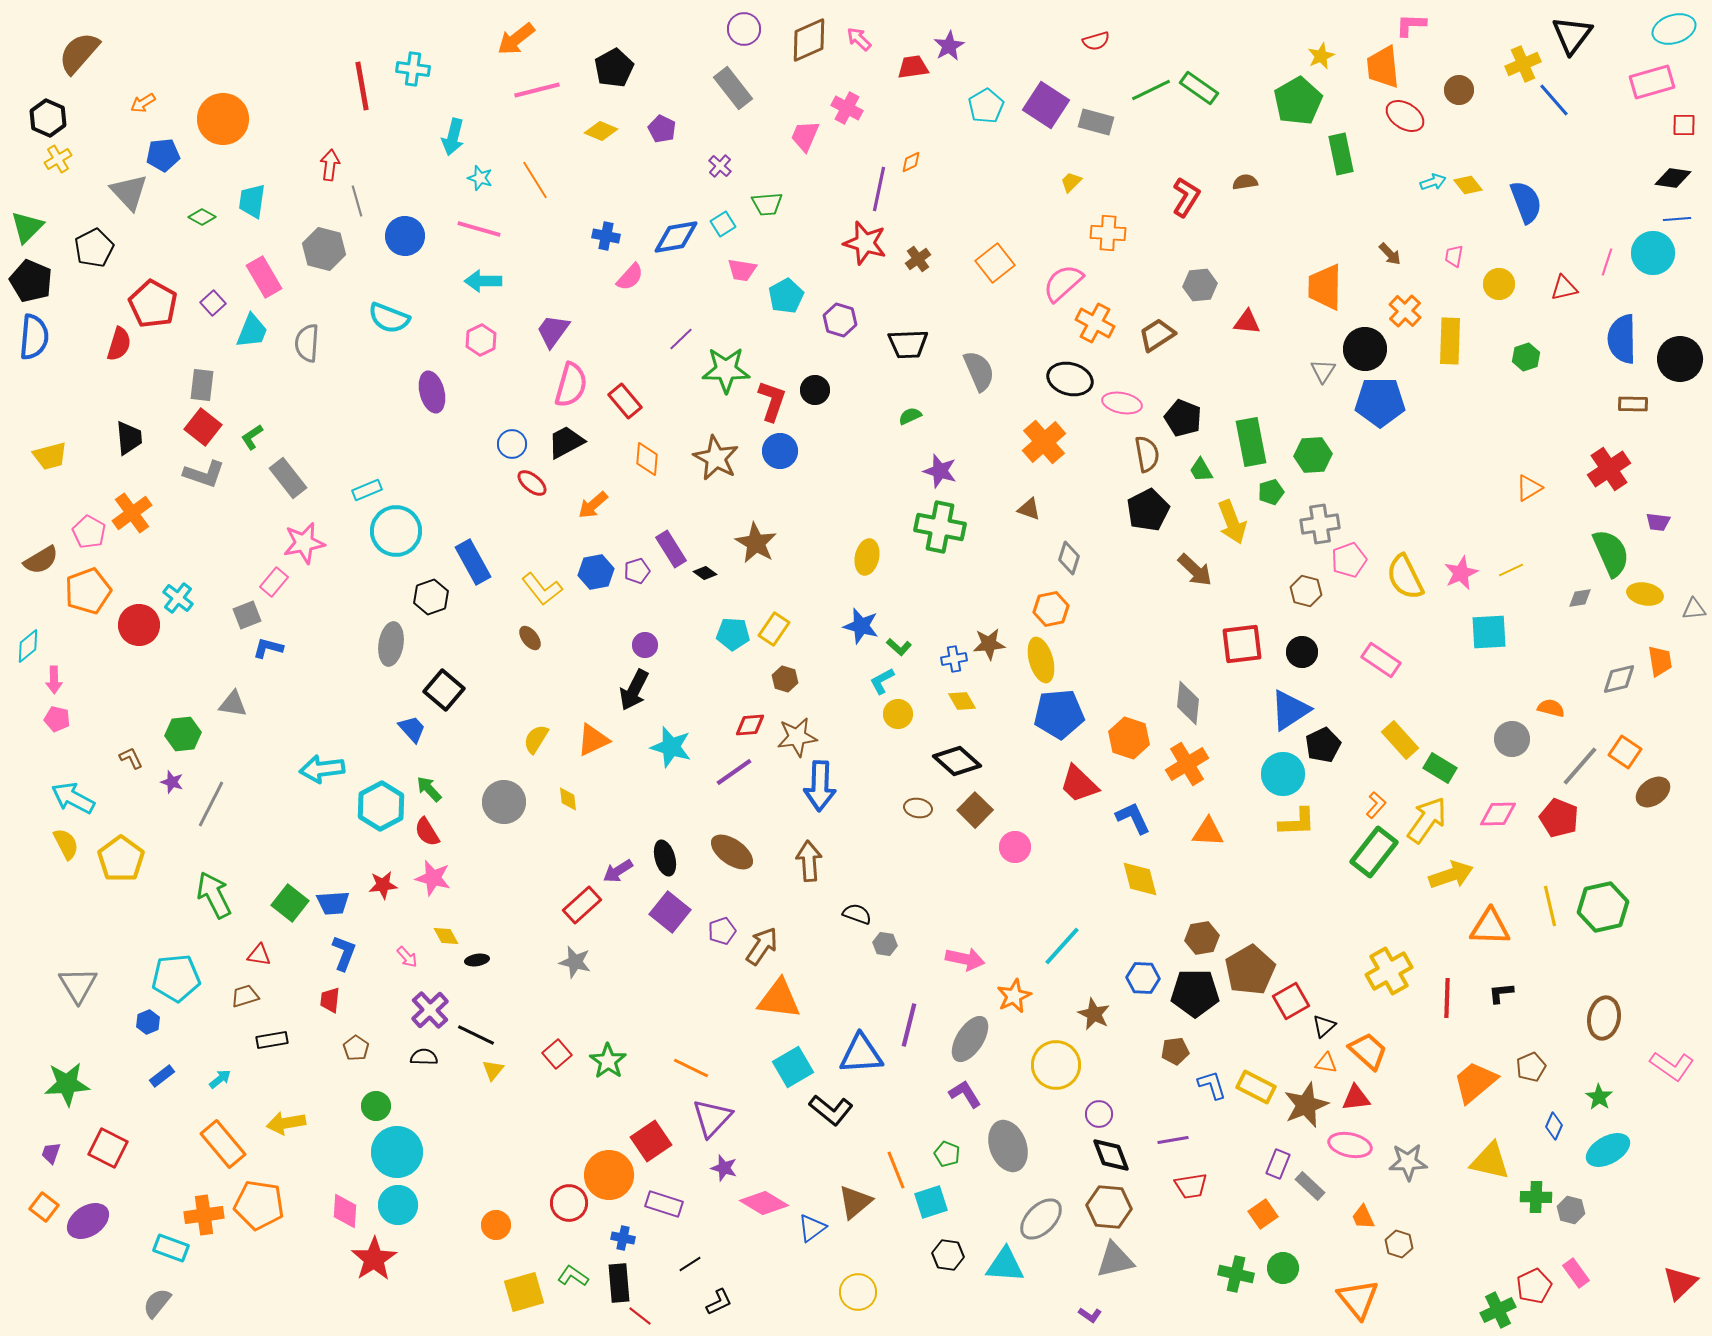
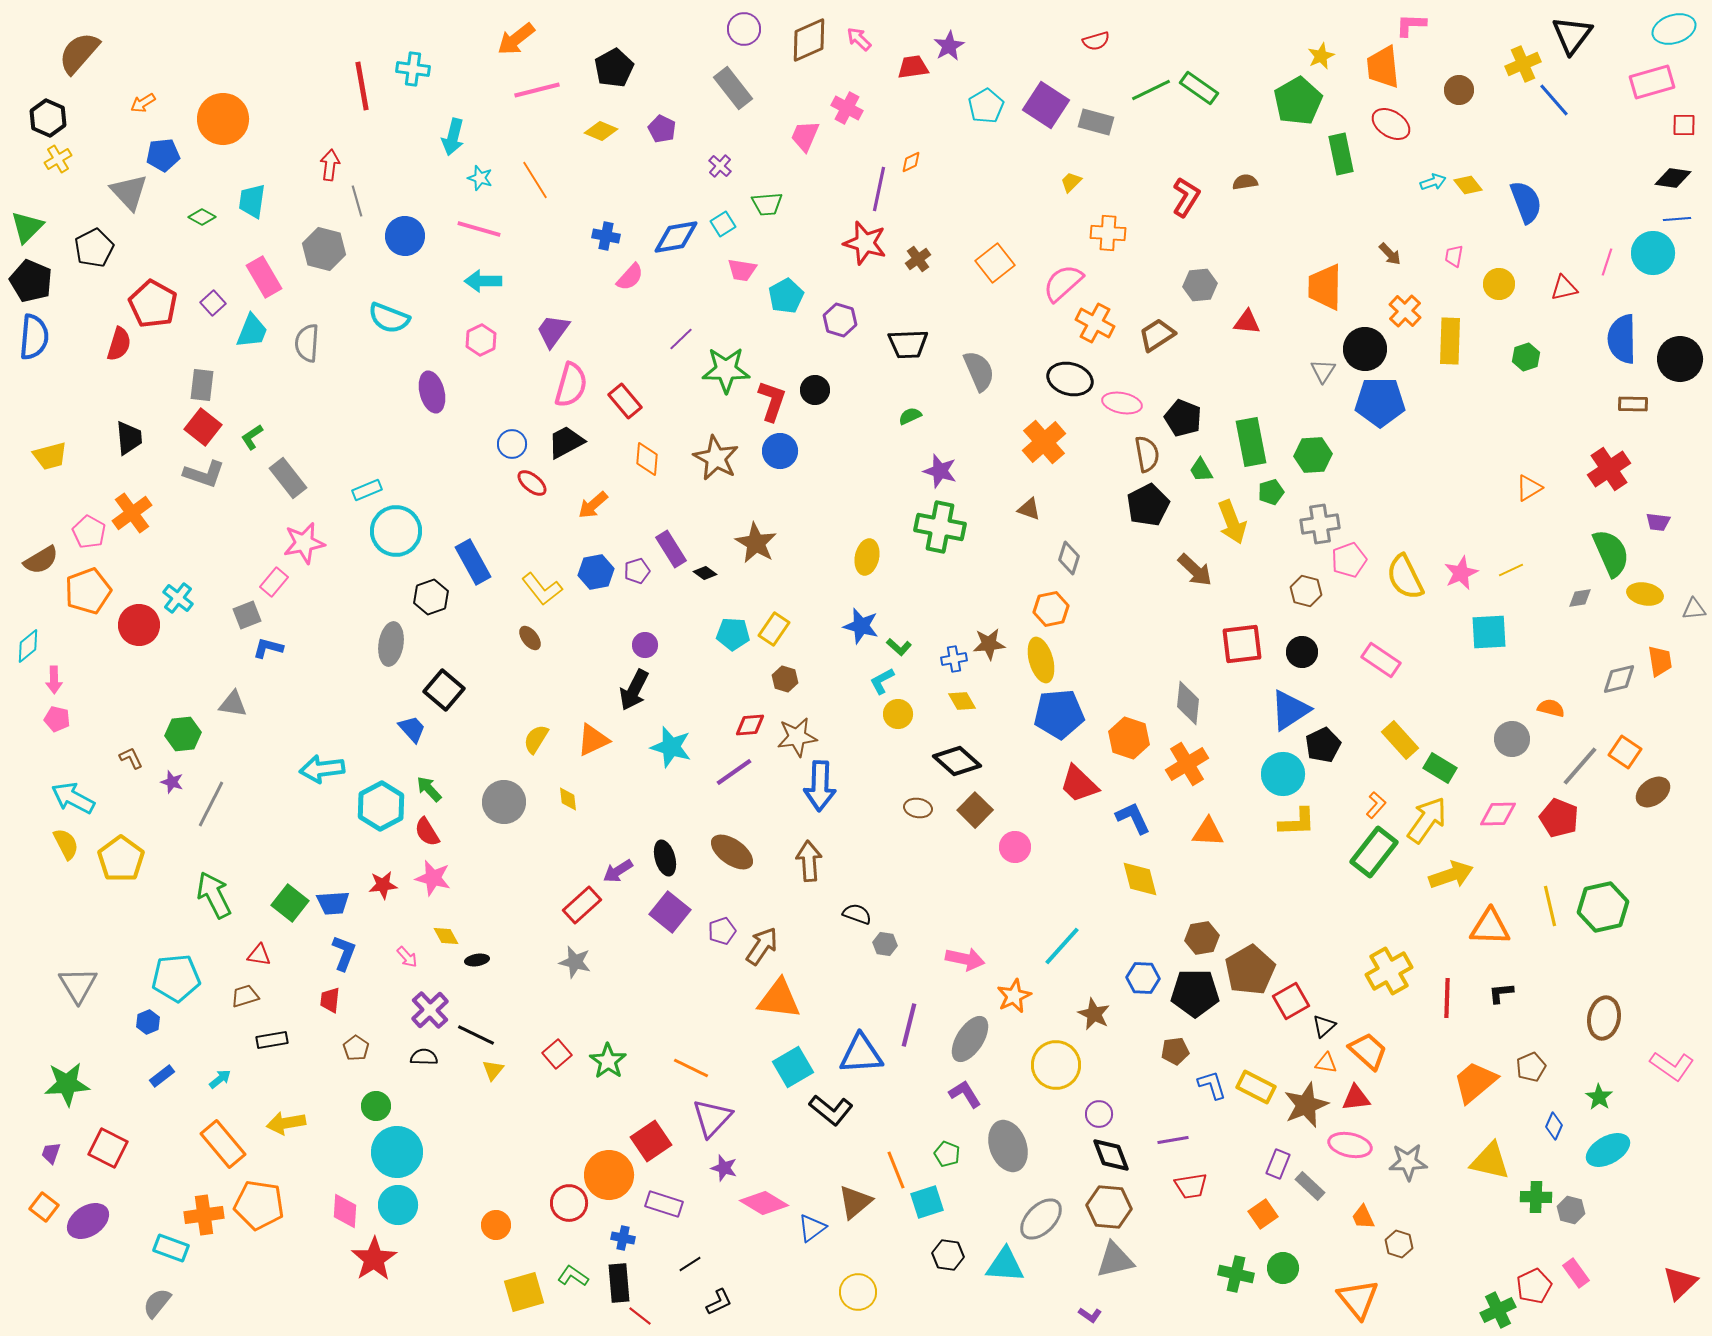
red ellipse at (1405, 116): moved 14 px left, 8 px down
black pentagon at (1148, 510): moved 5 px up
cyan square at (931, 1202): moved 4 px left
